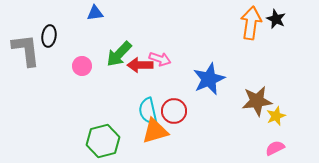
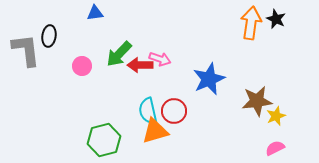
green hexagon: moved 1 px right, 1 px up
